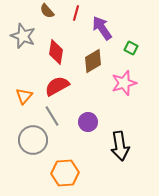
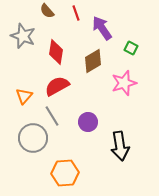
red line: rotated 35 degrees counterclockwise
gray circle: moved 2 px up
